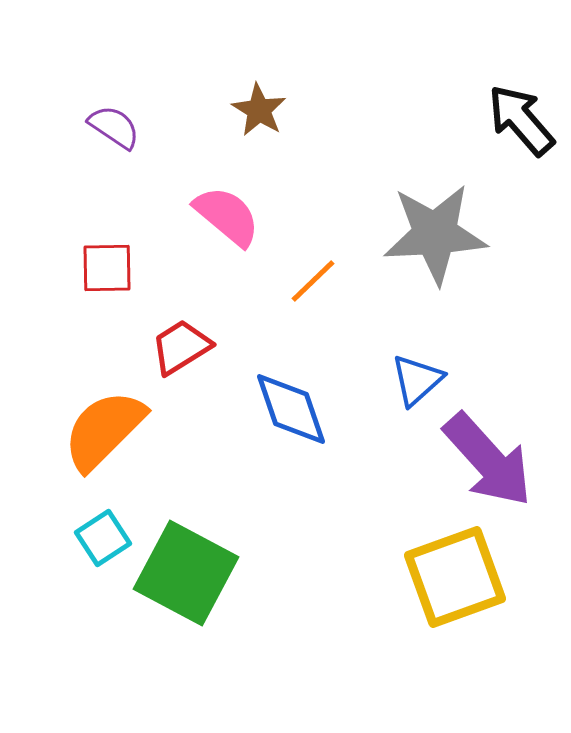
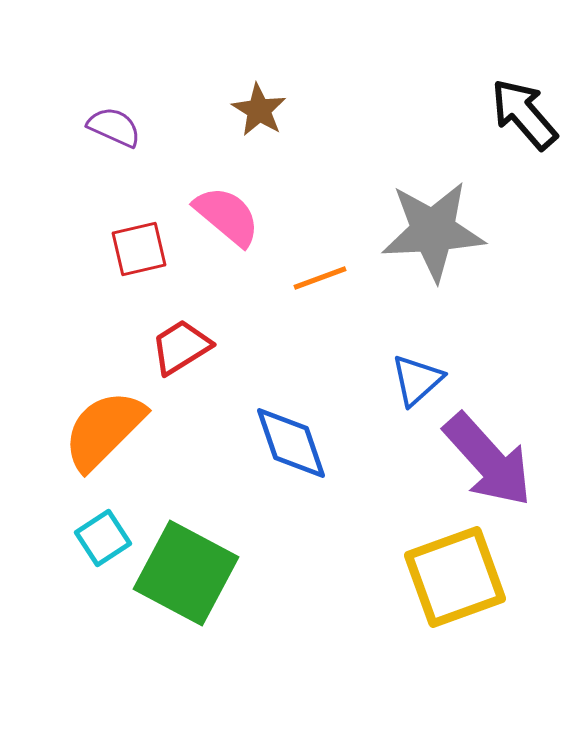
black arrow: moved 3 px right, 6 px up
purple semicircle: rotated 10 degrees counterclockwise
gray star: moved 2 px left, 3 px up
red square: moved 32 px right, 19 px up; rotated 12 degrees counterclockwise
orange line: moved 7 px right, 3 px up; rotated 24 degrees clockwise
blue diamond: moved 34 px down
